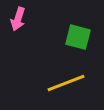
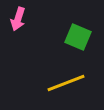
green square: rotated 8 degrees clockwise
